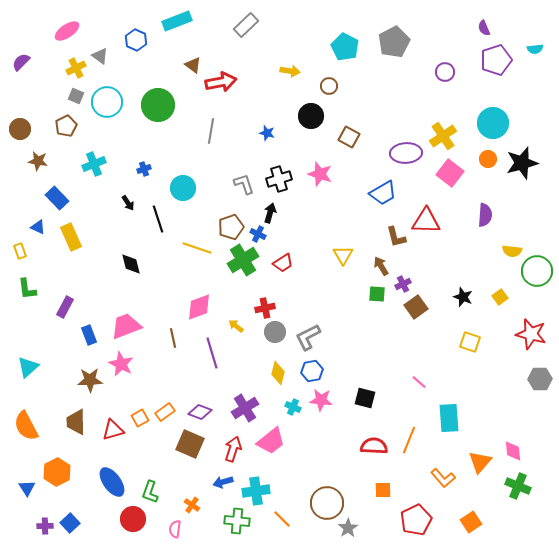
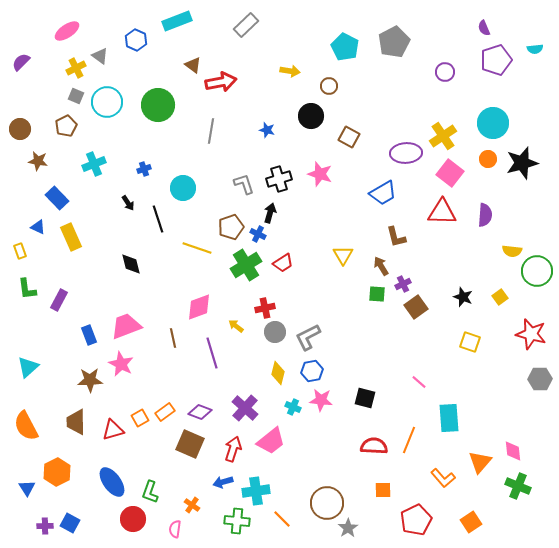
blue star at (267, 133): moved 3 px up
red triangle at (426, 221): moved 16 px right, 9 px up
green cross at (243, 260): moved 3 px right, 5 px down
purple rectangle at (65, 307): moved 6 px left, 7 px up
purple cross at (245, 408): rotated 16 degrees counterclockwise
blue square at (70, 523): rotated 18 degrees counterclockwise
